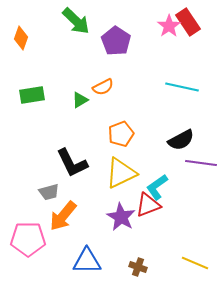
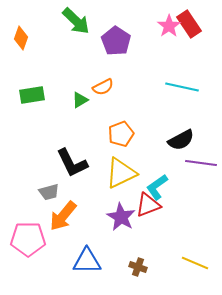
red rectangle: moved 1 px right, 2 px down
